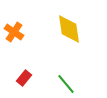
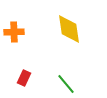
orange cross: rotated 36 degrees counterclockwise
red rectangle: rotated 14 degrees counterclockwise
